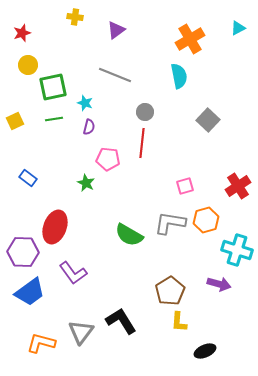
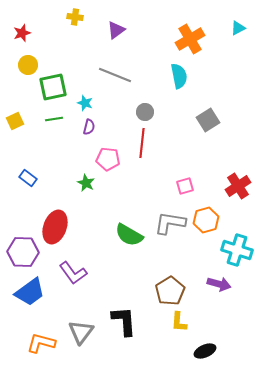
gray square: rotated 15 degrees clockwise
black L-shape: moved 3 px right; rotated 28 degrees clockwise
